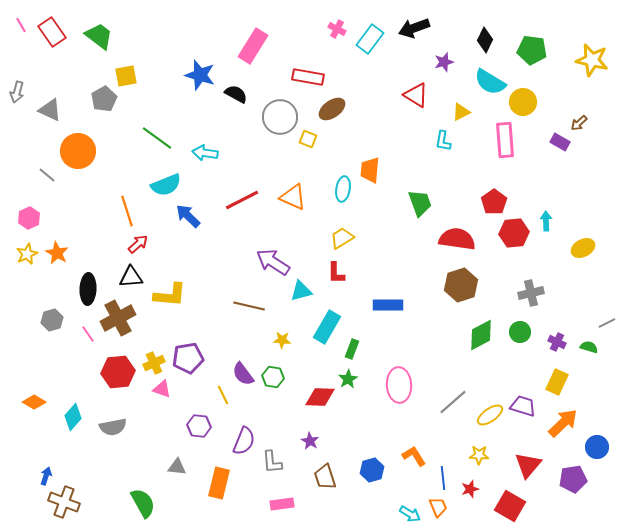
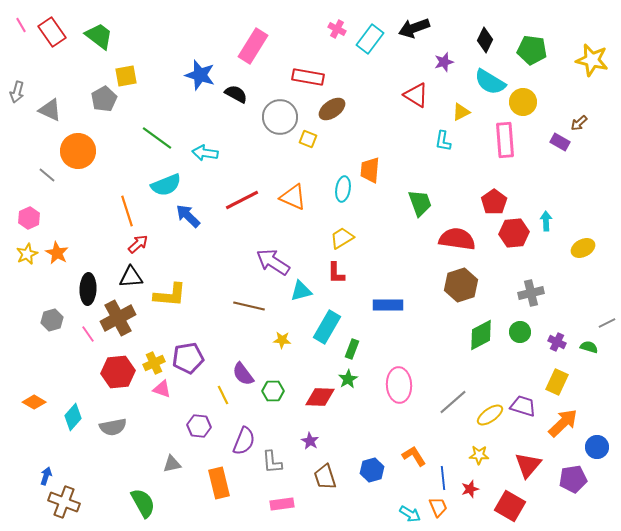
green hexagon at (273, 377): moved 14 px down; rotated 10 degrees counterclockwise
gray triangle at (177, 467): moved 5 px left, 3 px up; rotated 18 degrees counterclockwise
orange rectangle at (219, 483): rotated 28 degrees counterclockwise
